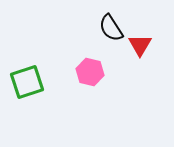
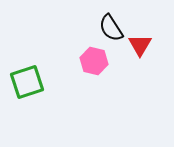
pink hexagon: moved 4 px right, 11 px up
